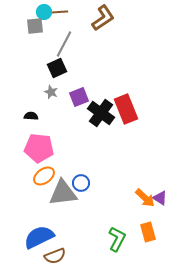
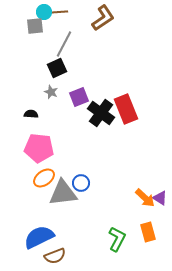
black semicircle: moved 2 px up
orange ellipse: moved 2 px down
